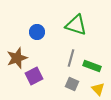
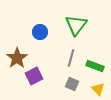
green triangle: rotated 50 degrees clockwise
blue circle: moved 3 px right
brown star: rotated 15 degrees counterclockwise
green rectangle: moved 3 px right
